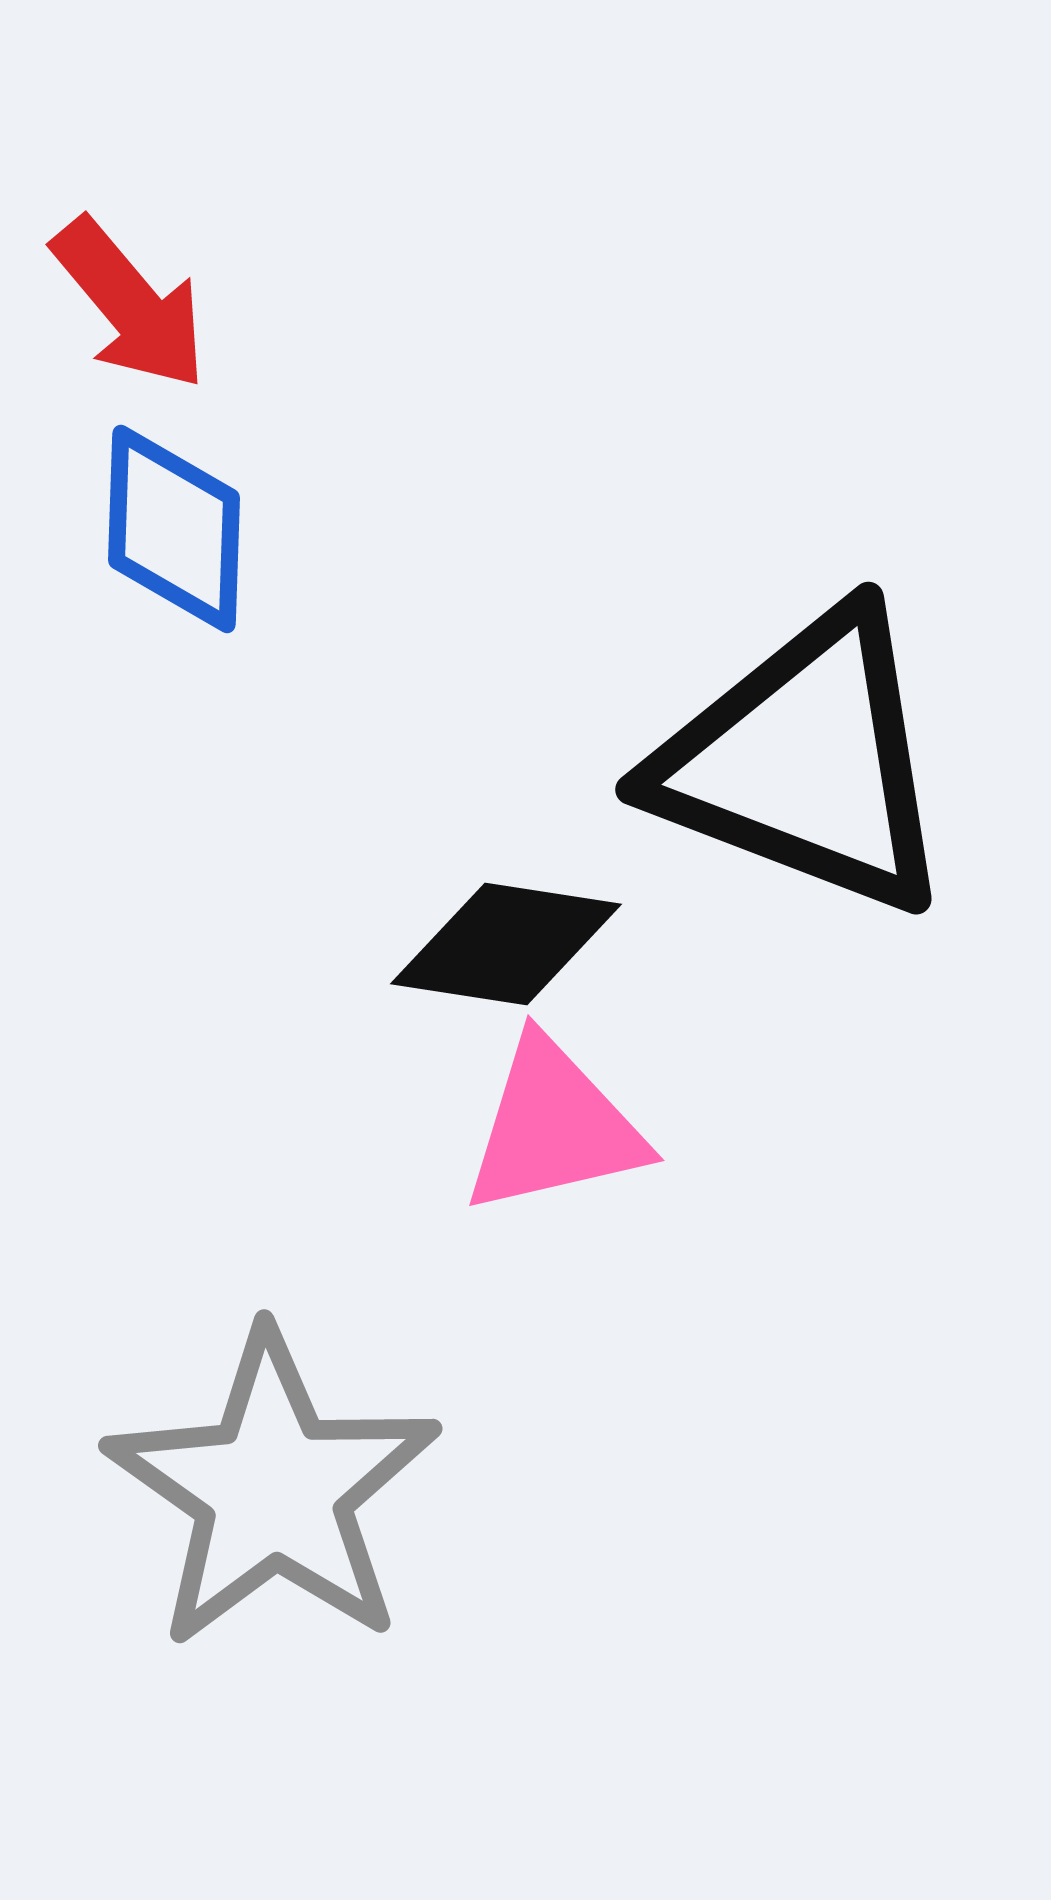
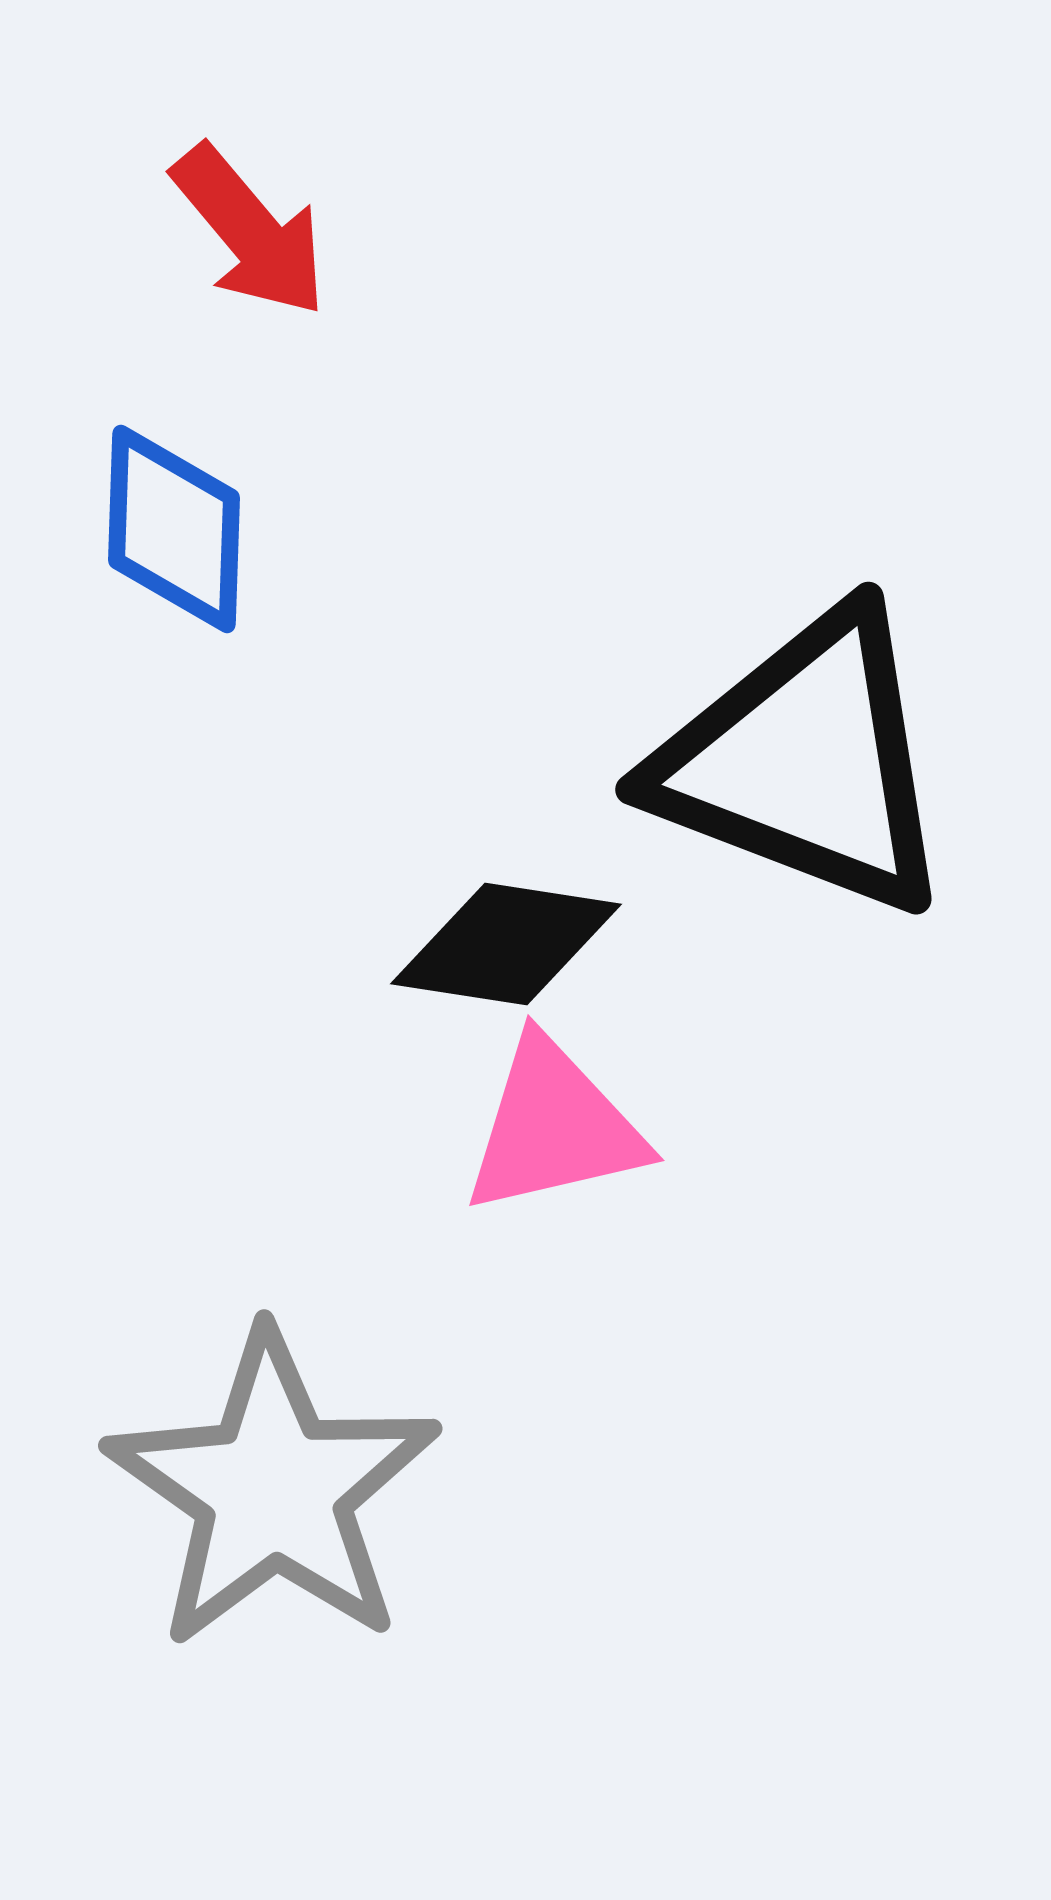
red arrow: moved 120 px right, 73 px up
